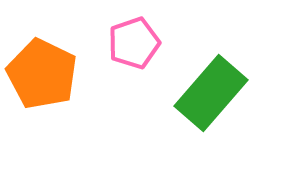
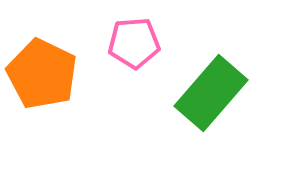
pink pentagon: rotated 15 degrees clockwise
